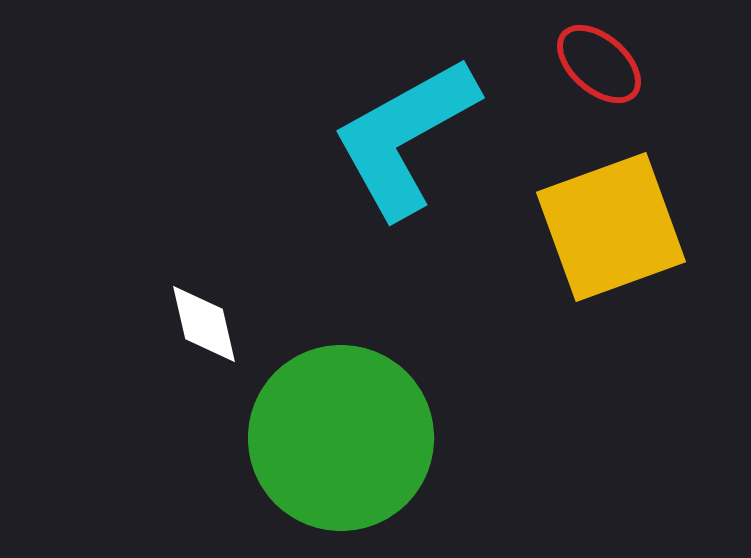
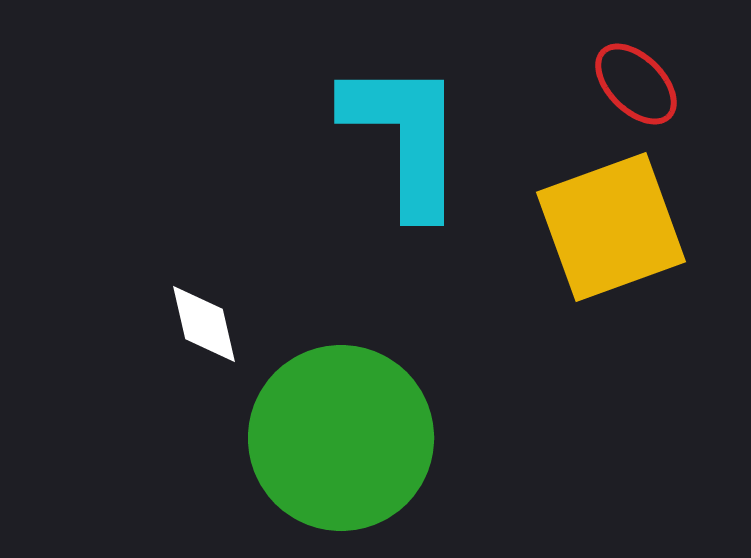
red ellipse: moved 37 px right, 20 px down; rotated 4 degrees clockwise
cyan L-shape: rotated 119 degrees clockwise
